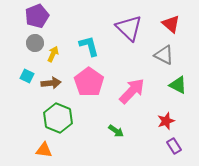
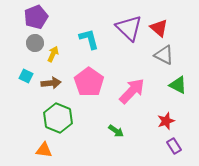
purple pentagon: moved 1 px left, 1 px down
red triangle: moved 12 px left, 4 px down
cyan L-shape: moved 7 px up
cyan square: moved 1 px left
